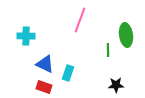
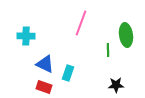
pink line: moved 1 px right, 3 px down
